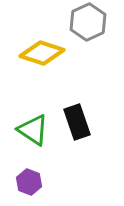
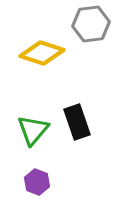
gray hexagon: moved 3 px right, 2 px down; rotated 18 degrees clockwise
green triangle: rotated 36 degrees clockwise
purple hexagon: moved 8 px right
